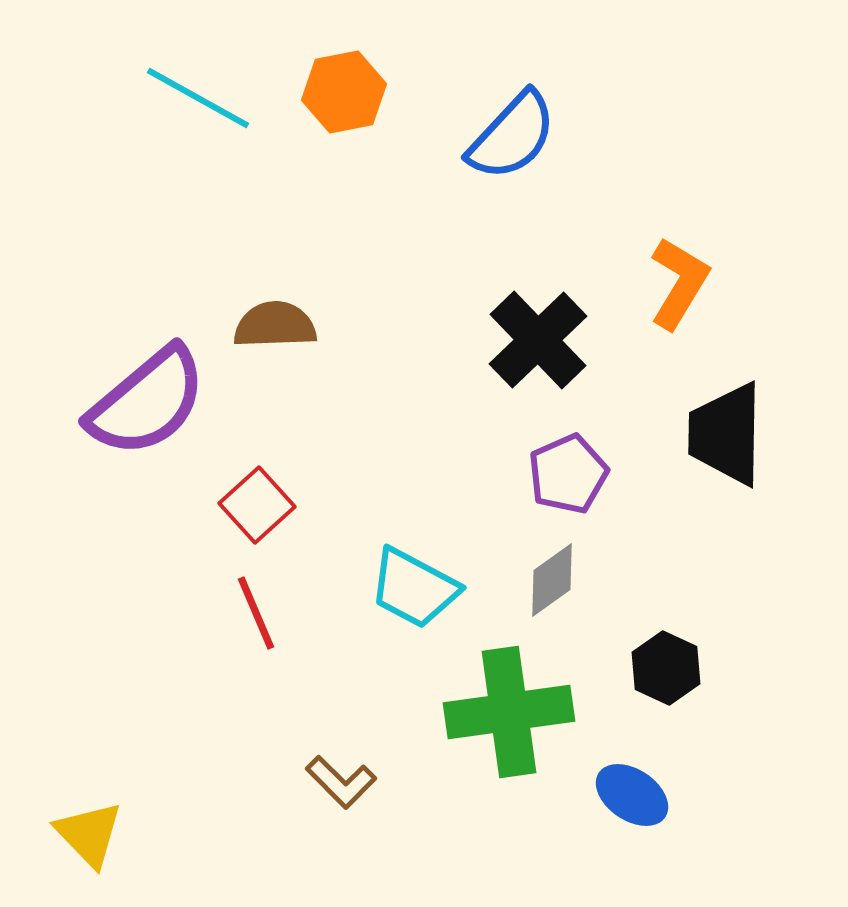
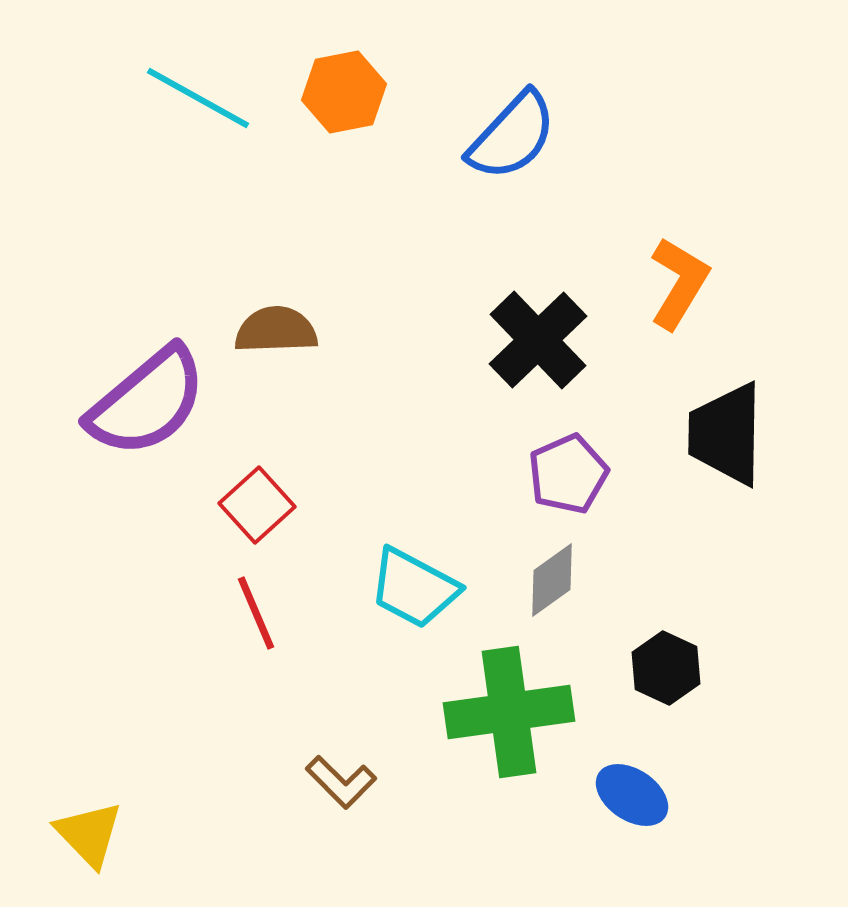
brown semicircle: moved 1 px right, 5 px down
